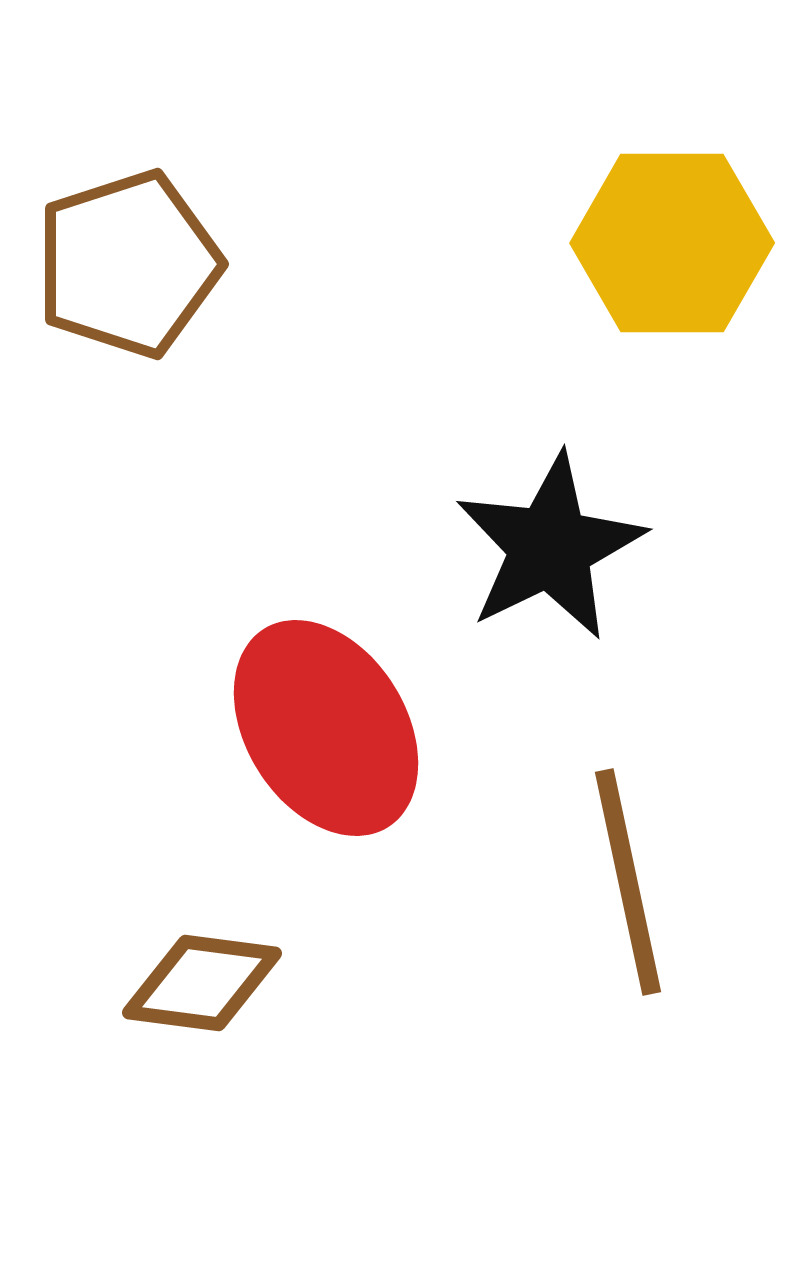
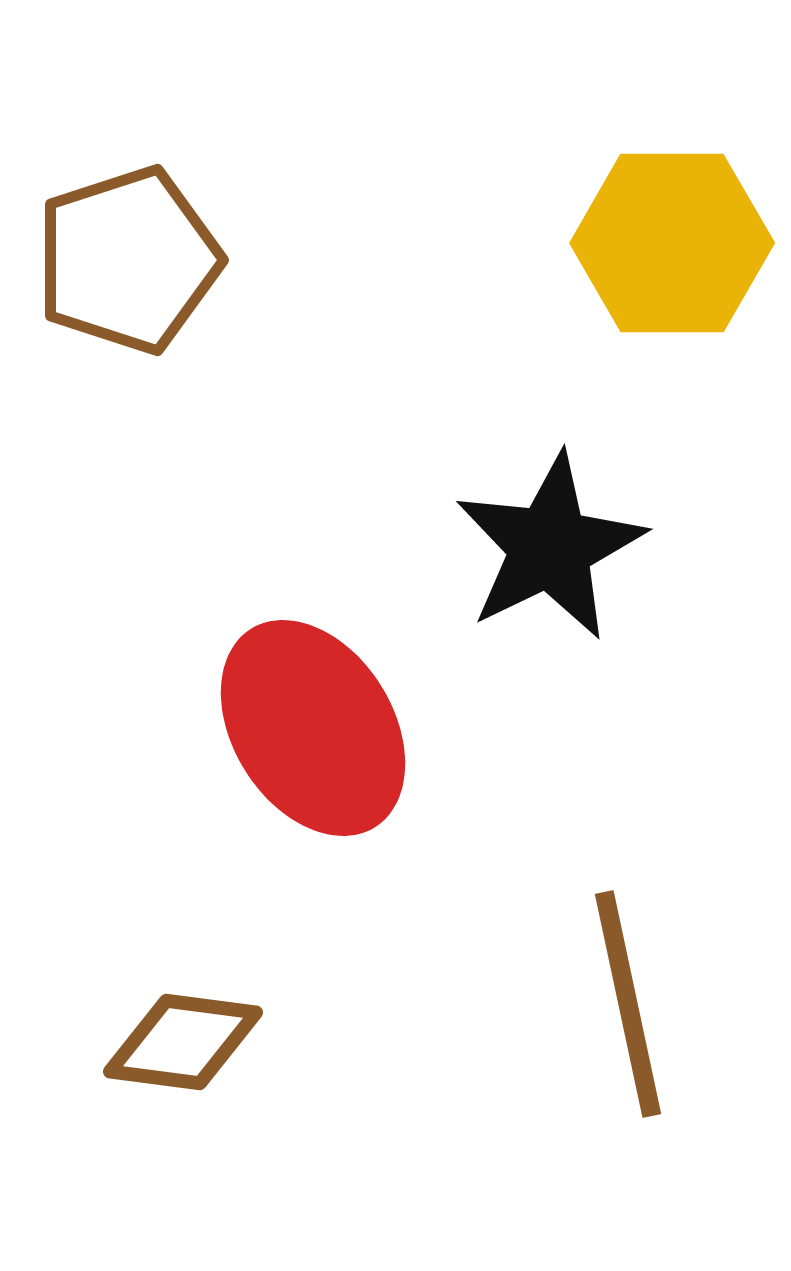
brown pentagon: moved 4 px up
red ellipse: moved 13 px left
brown line: moved 122 px down
brown diamond: moved 19 px left, 59 px down
